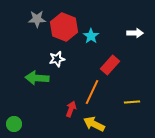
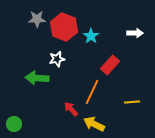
red arrow: rotated 63 degrees counterclockwise
